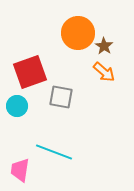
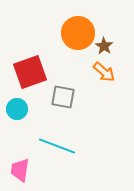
gray square: moved 2 px right
cyan circle: moved 3 px down
cyan line: moved 3 px right, 6 px up
